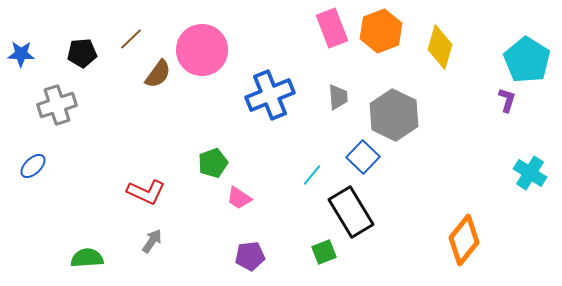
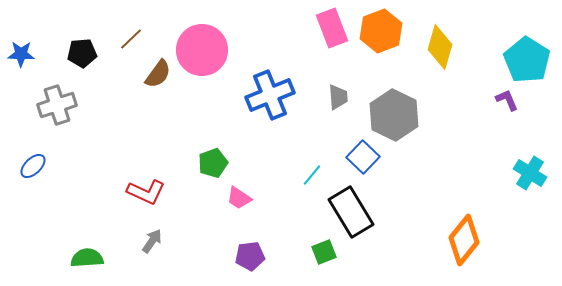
purple L-shape: rotated 40 degrees counterclockwise
